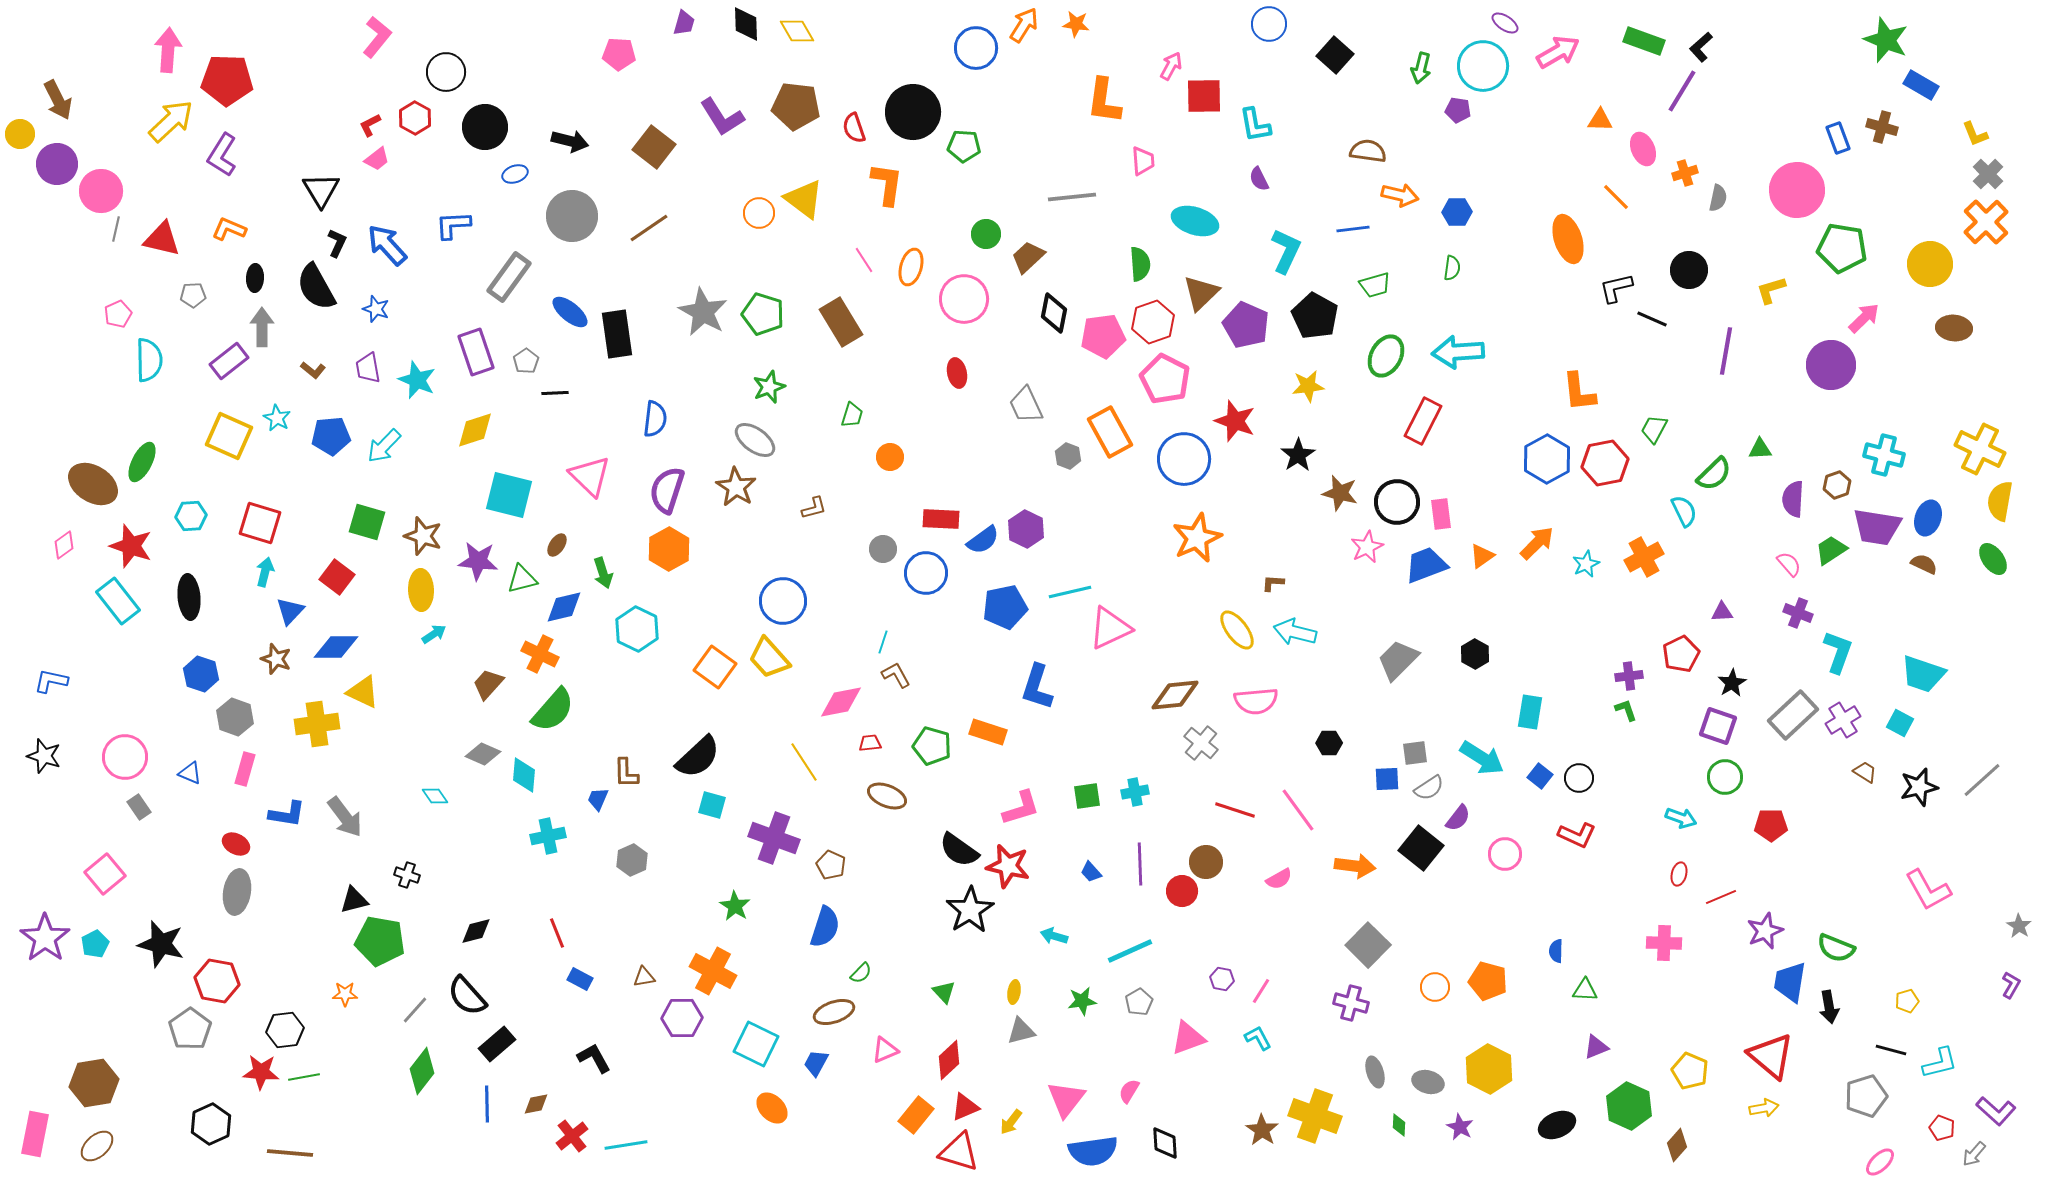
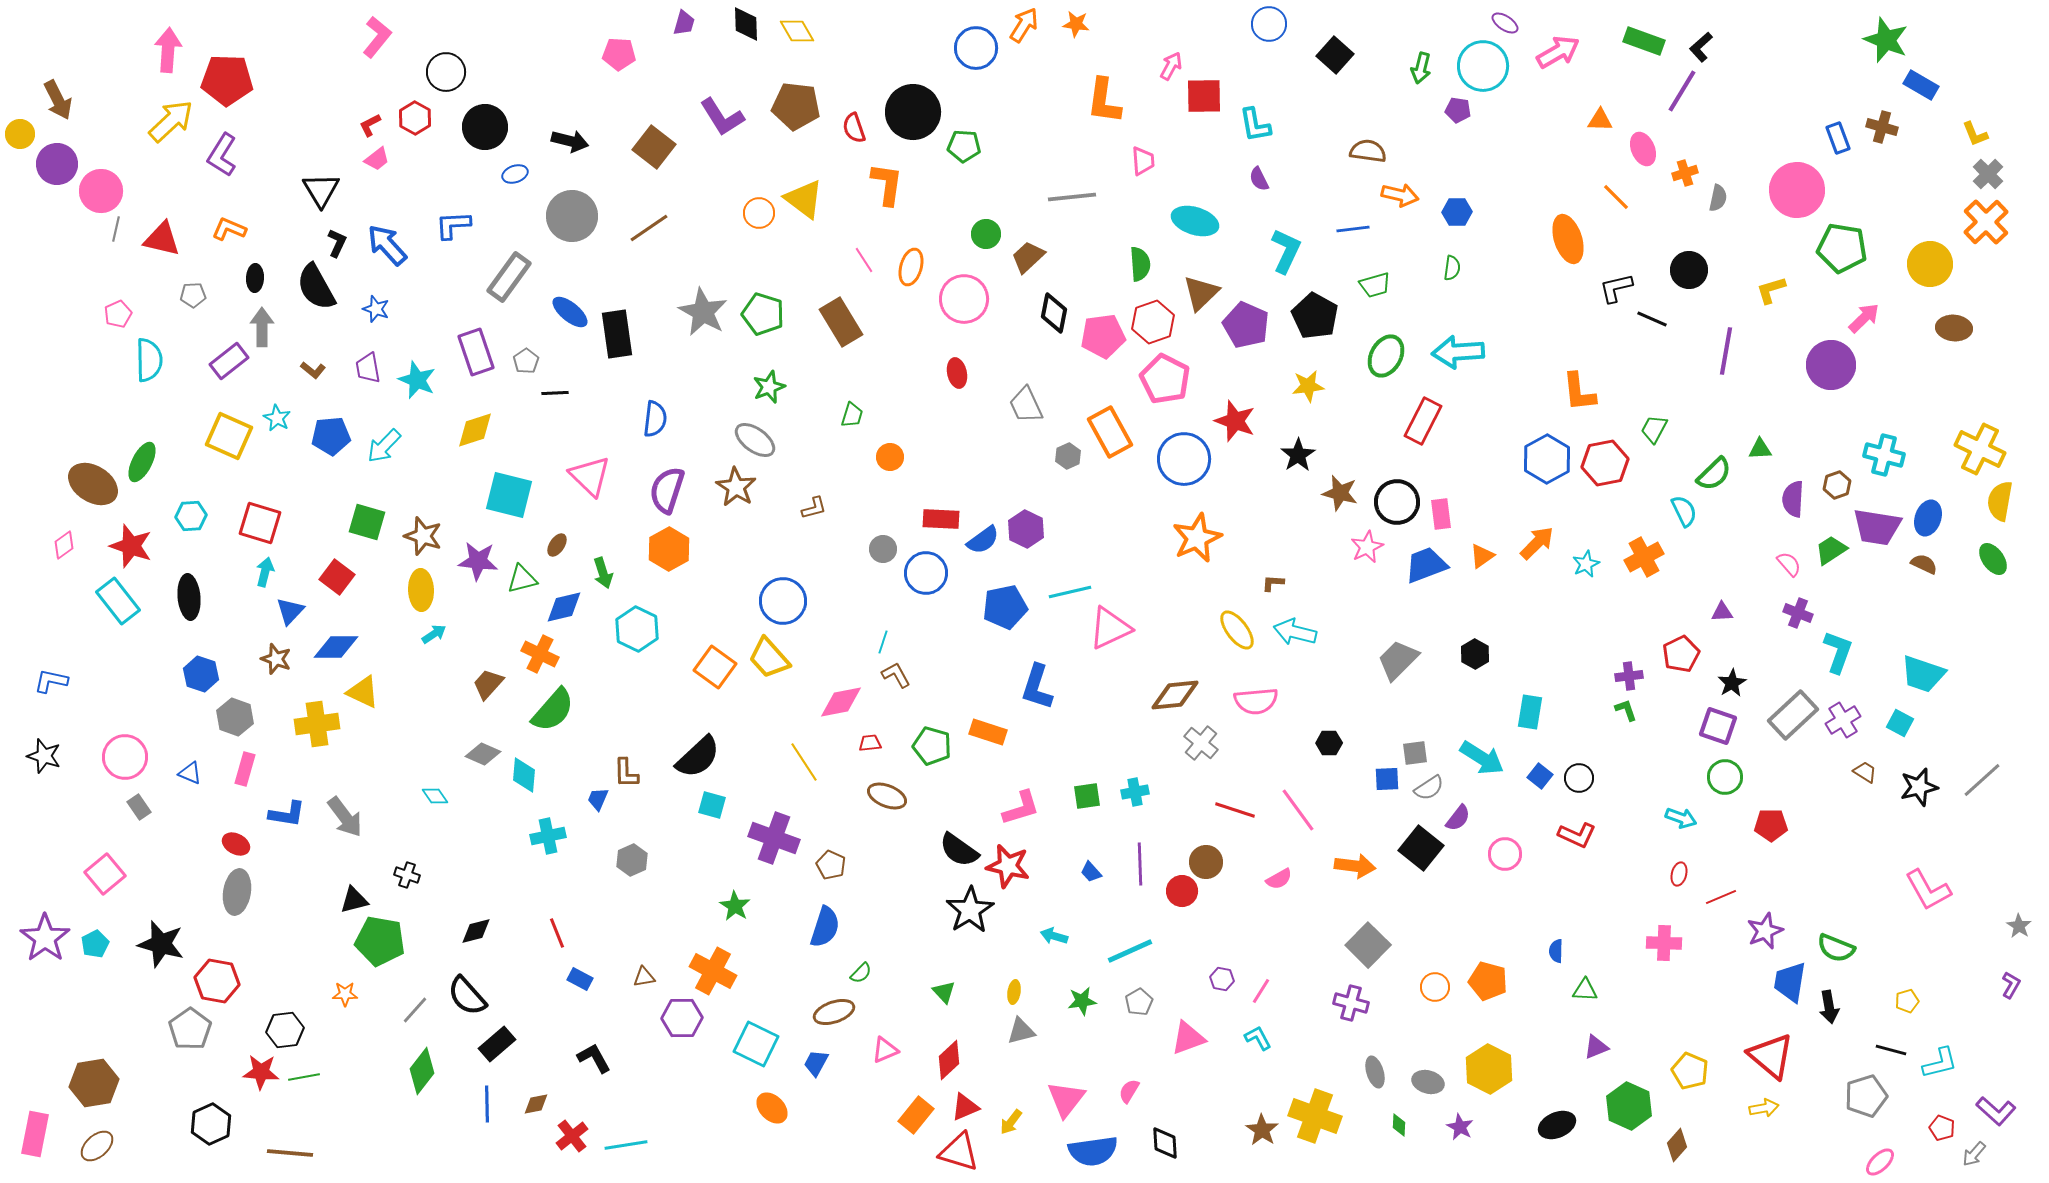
gray hexagon at (1068, 456): rotated 15 degrees clockwise
